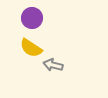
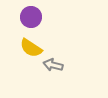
purple circle: moved 1 px left, 1 px up
